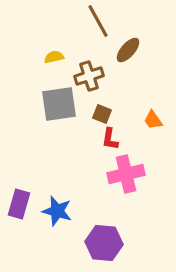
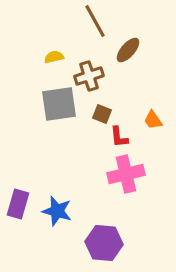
brown line: moved 3 px left
red L-shape: moved 9 px right, 2 px up; rotated 15 degrees counterclockwise
purple rectangle: moved 1 px left
